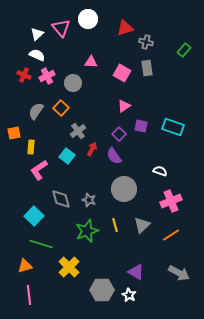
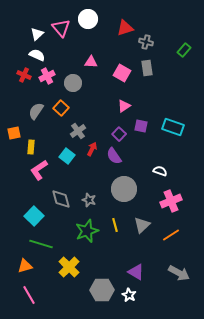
pink line at (29, 295): rotated 24 degrees counterclockwise
